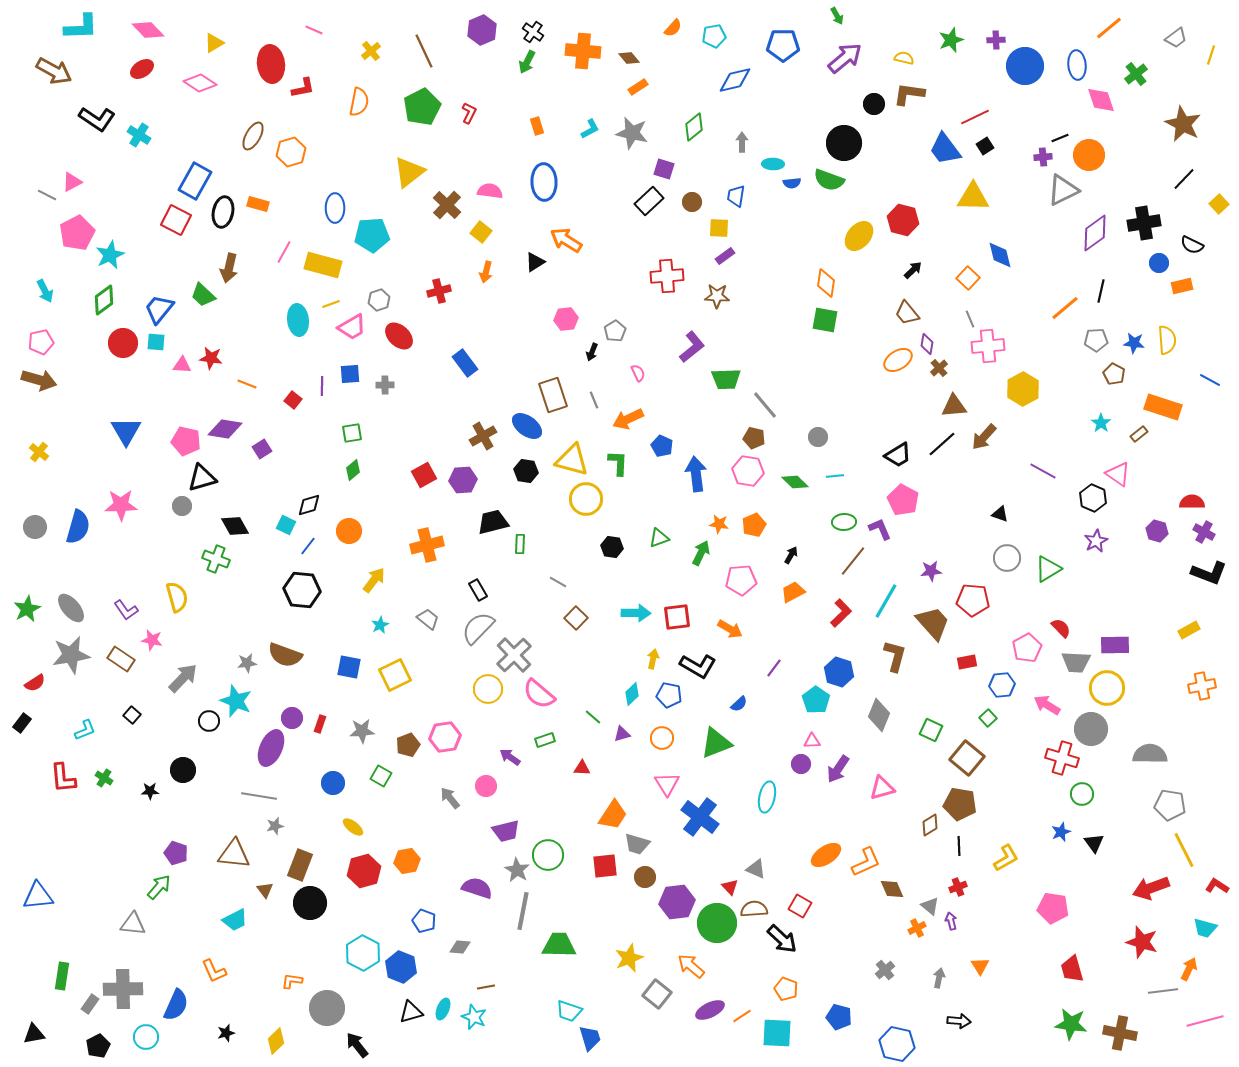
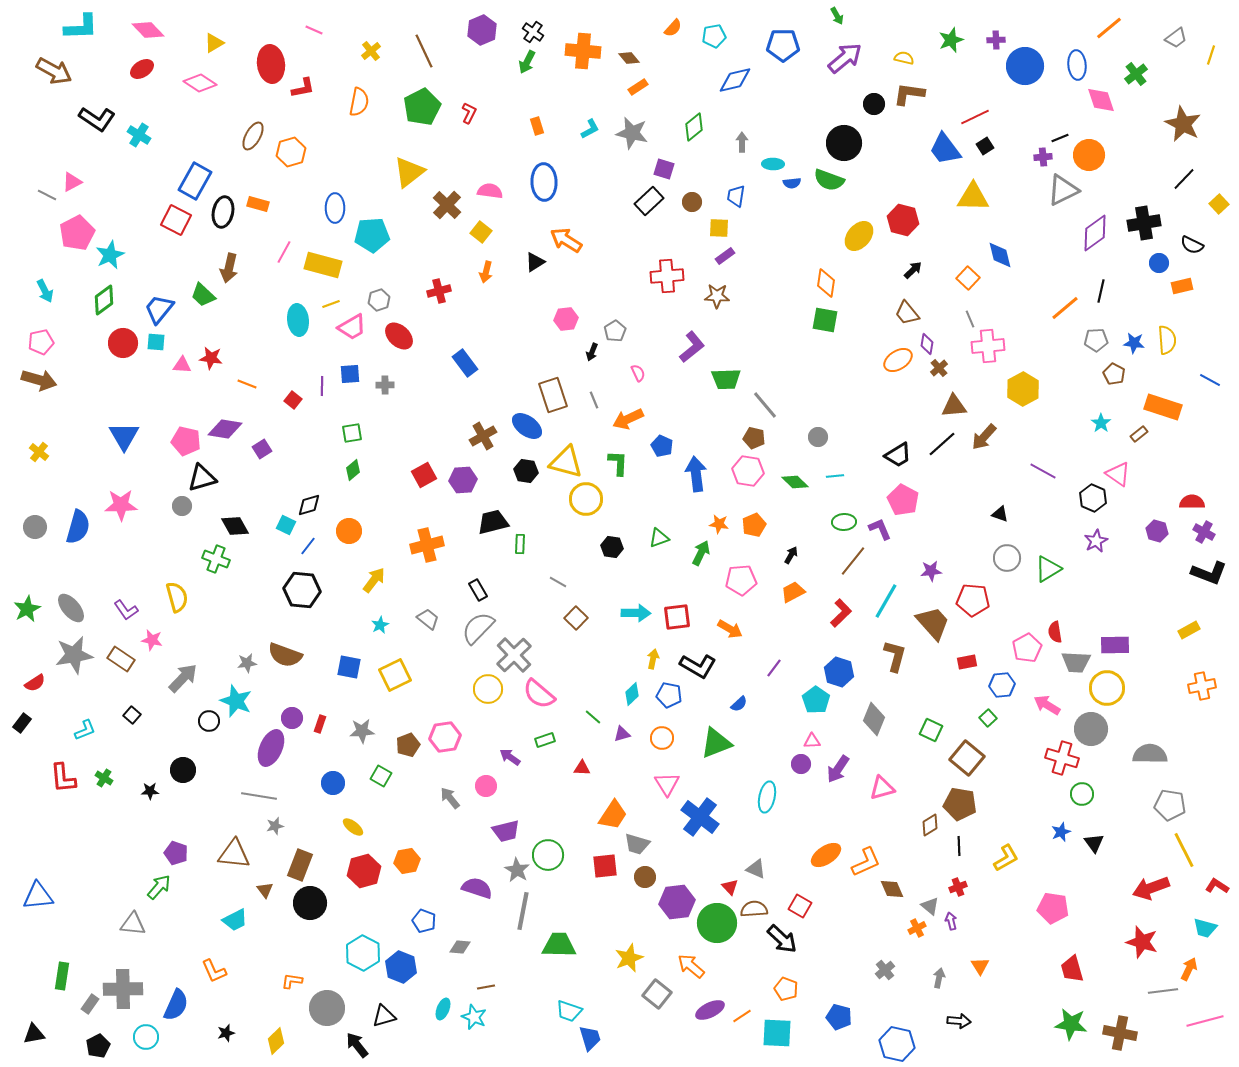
blue triangle at (126, 431): moved 2 px left, 5 px down
yellow triangle at (572, 460): moved 6 px left, 2 px down
red semicircle at (1061, 628): moved 6 px left, 4 px down; rotated 145 degrees counterclockwise
gray star at (71, 655): moved 3 px right
gray diamond at (879, 715): moved 5 px left, 4 px down
black triangle at (411, 1012): moved 27 px left, 4 px down
